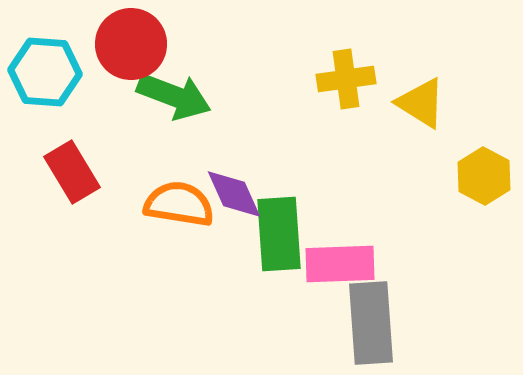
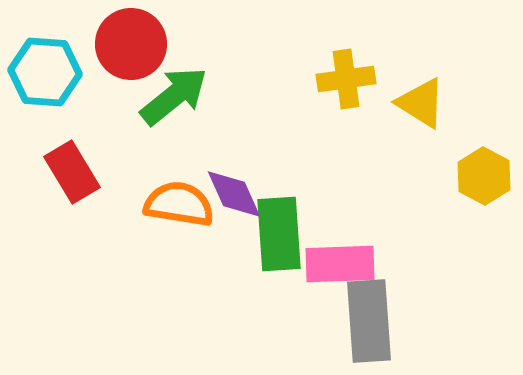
green arrow: rotated 60 degrees counterclockwise
gray rectangle: moved 2 px left, 2 px up
